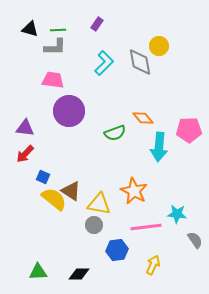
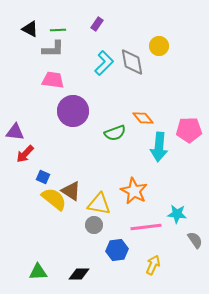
black triangle: rotated 12 degrees clockwise
gray L-shape: moved 2 px left, 2 px down
gray diamond: moved 8 px left
purple circle: moved 4 px right
purple triangle: moved 10 px left, 4 px down
